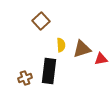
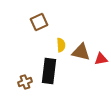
brown square: moved 2 px left, 1 px down; rotated 18 degrees clockwise
brown triangle: moved 1 px left, 3 px down; rotated 30 degrees clockwise
brown cross: moved 4 px down
